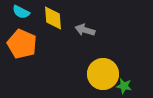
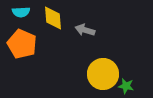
cyan semicircle: rotated 30 degrees counterclockwise
green star: moved 2 px right
